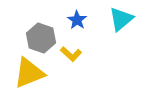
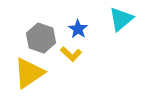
blue star: moved 1 px right, 9 px down
yellow triangle: rotated 12 degrees counterclockwise
